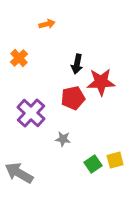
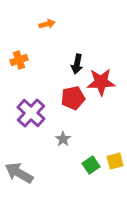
orange cross: moved 2 px down; rotated 24 degrees clockwise
gray star: rotated 28 degrees clockwise
yellow square: moved 1 px down
green square: moved 2 px left, 1 px down
